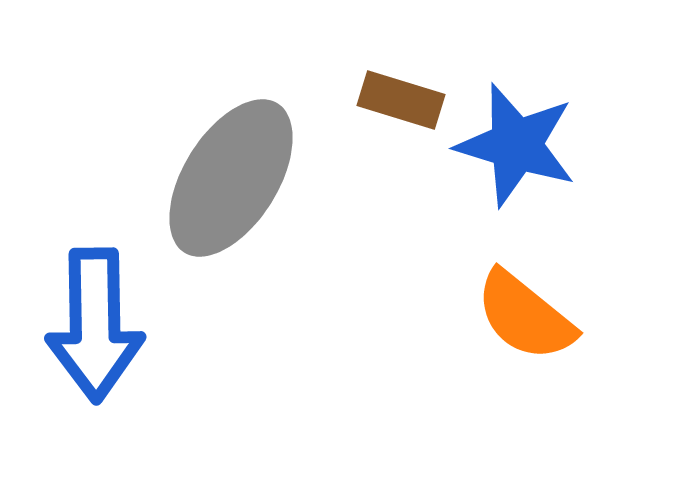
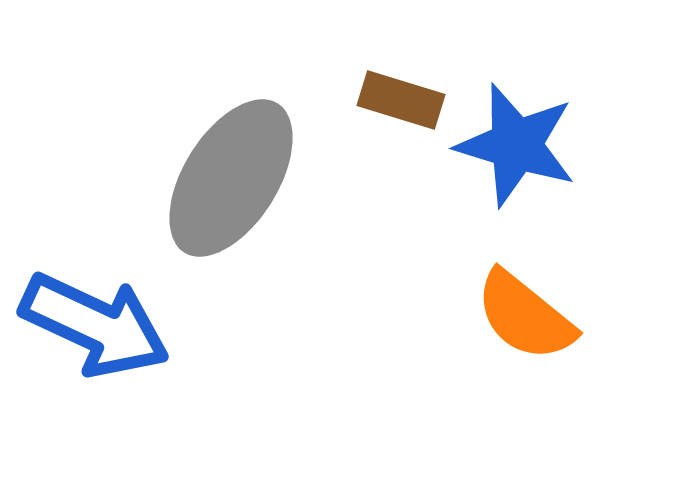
blue arrow: rotated 64 degrees counterclockwise
